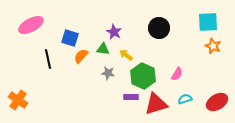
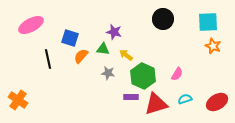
black circle: moved 4 px right, 9 px up
purple star: rotated 14 degrees counterclockwise
